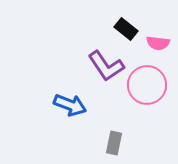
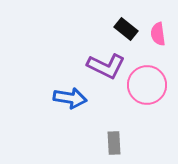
pink semicircle: moved 9 px up; rotated 75 degrees clockwise
purple L-shape: rotated 30 degrees counterclockwise
blue arrow: moved 7 px up; rotated 12 degrees counterclockwise
gray rectangle: rotated 15 degrees counterclockwise
